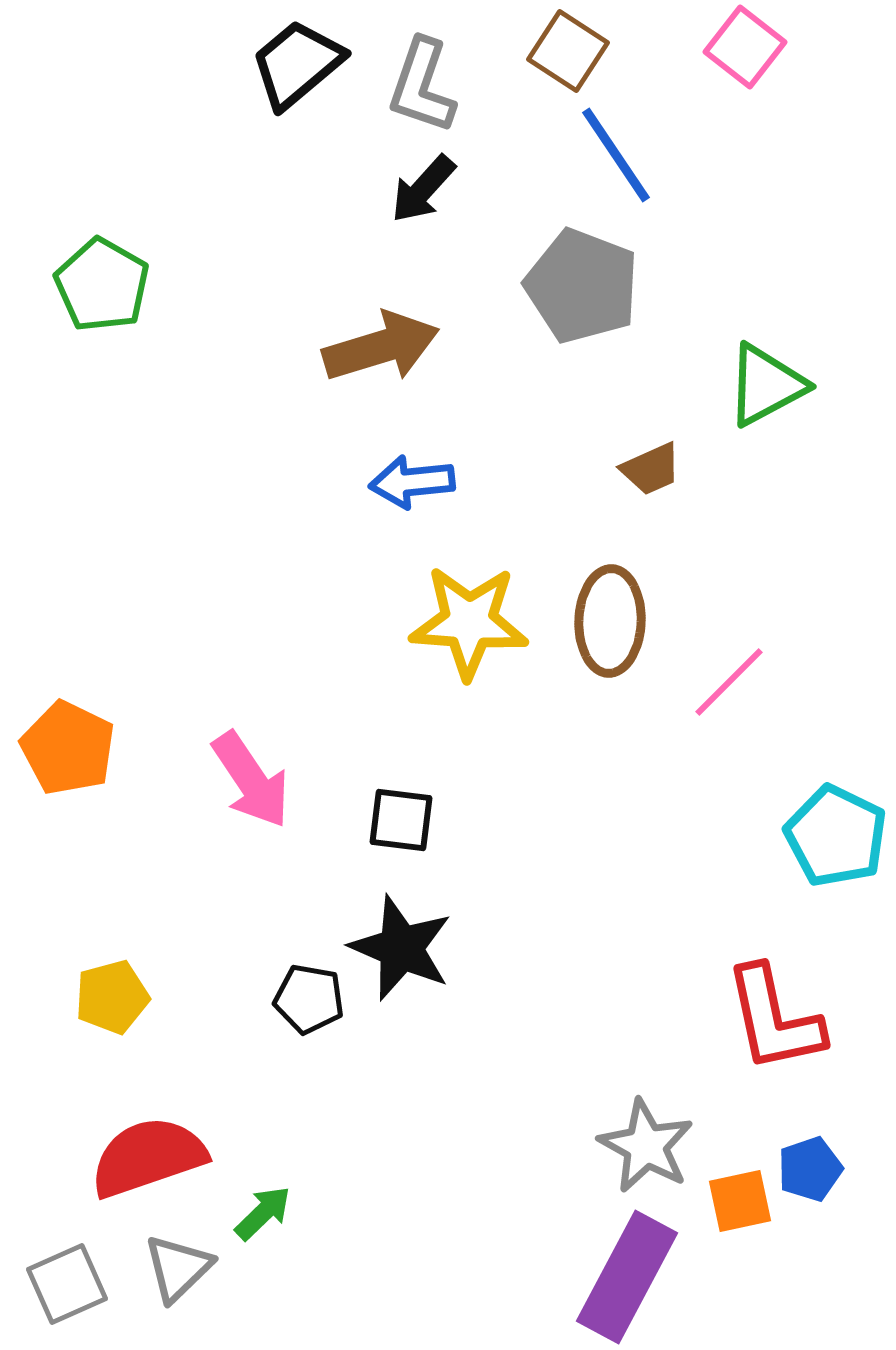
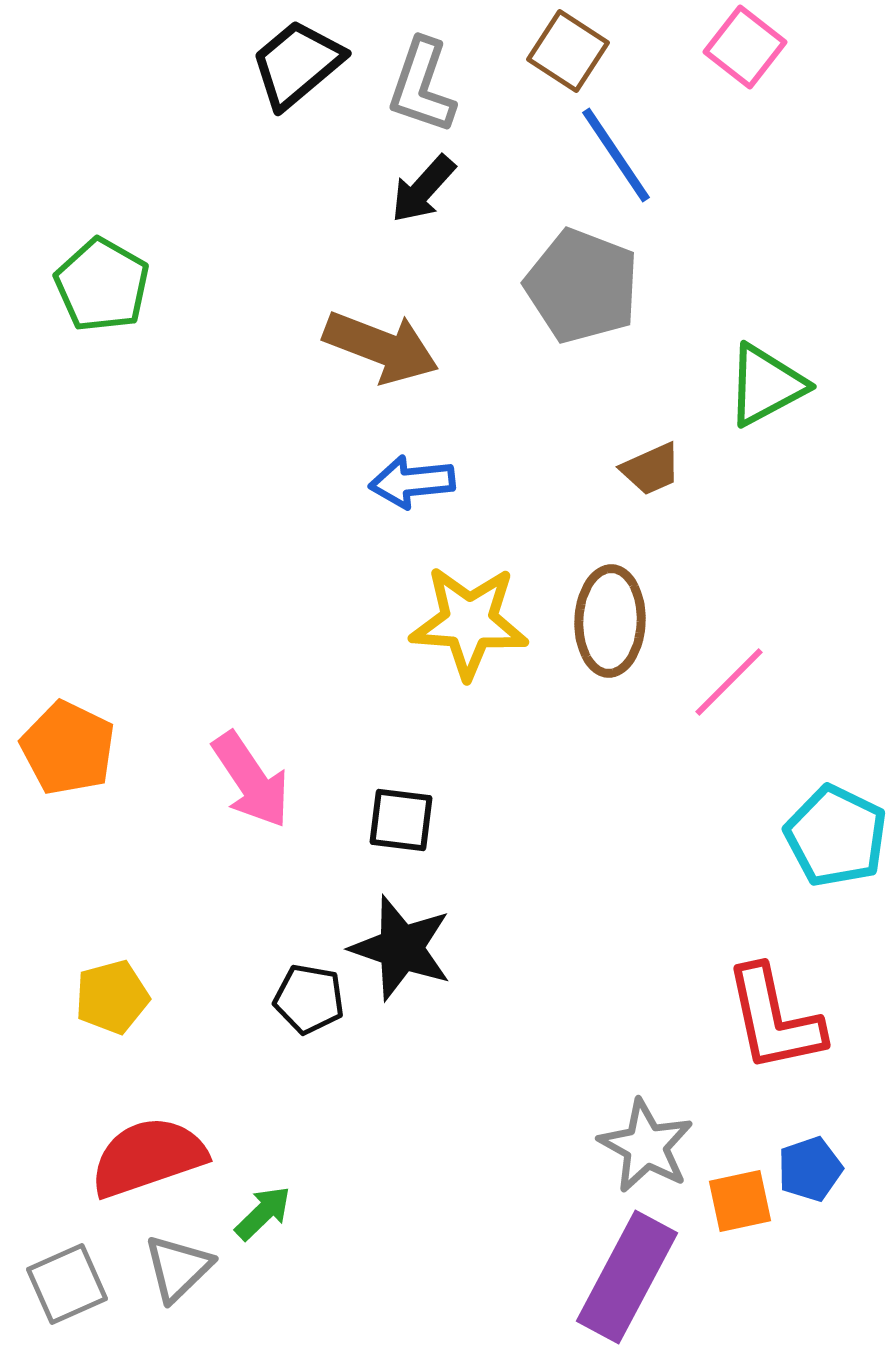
brown arrow: rotated 38 degrees clockwise
black star: rotated 4 degrees counterclockwise
